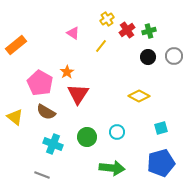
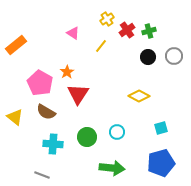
cyan cross: rotated 18 degrees counterclockwise
